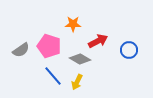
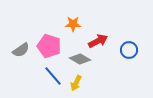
yellow arrow: moved 1 px left, 1 px down
